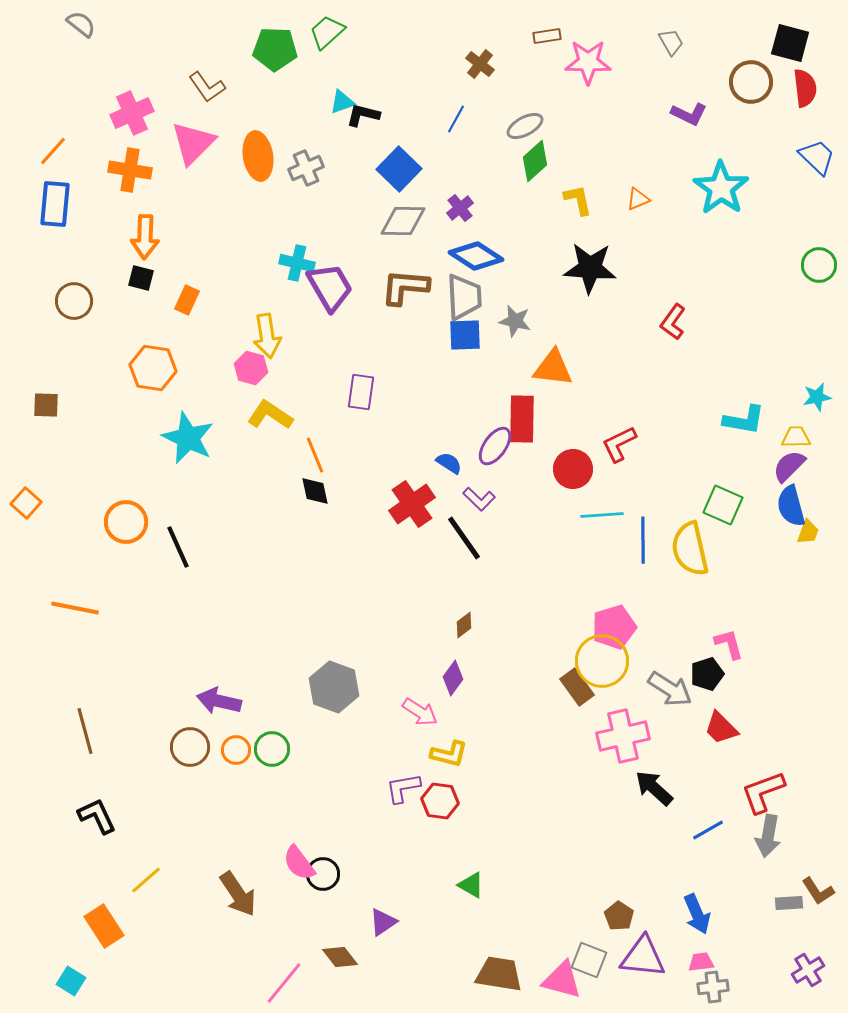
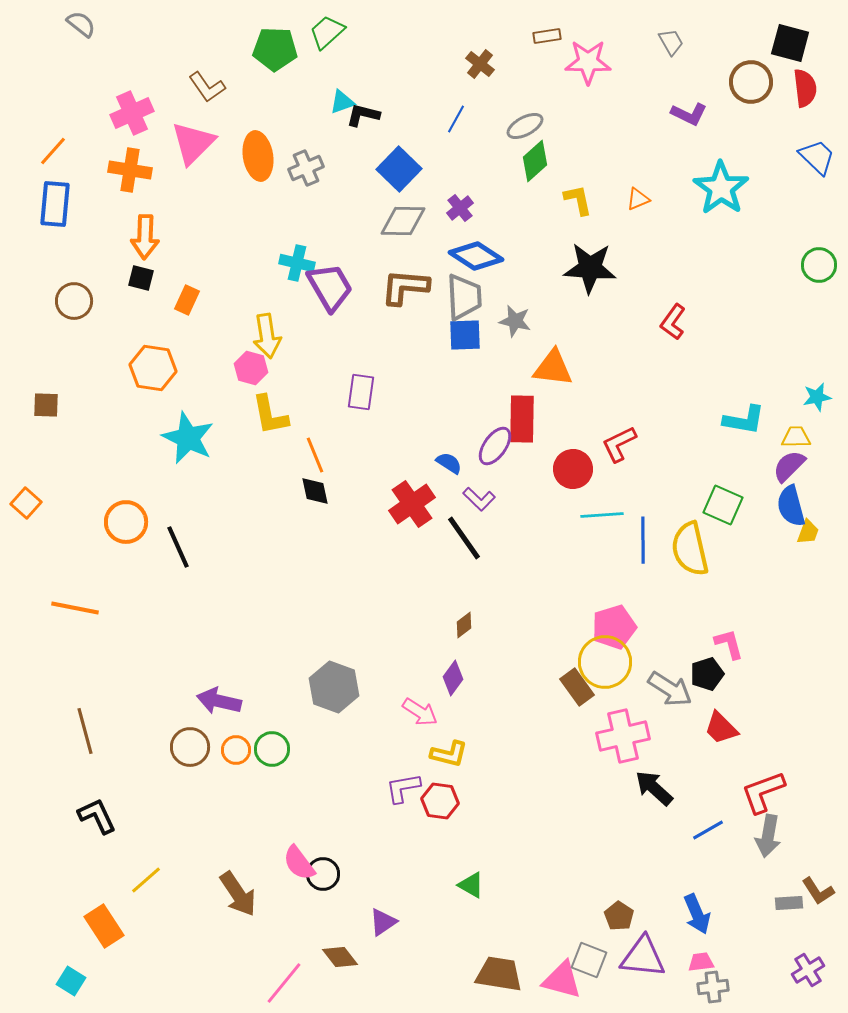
yellow L-shape at (270, 415): rotated 135 degrees counterclockwise
yellow circle at (602, 661): moved 3 px right, 1 px down
